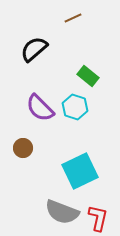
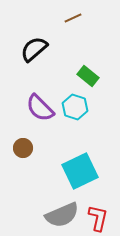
gray semicircle: moved 3 px down; rotated 44 degrees counterclockwise
